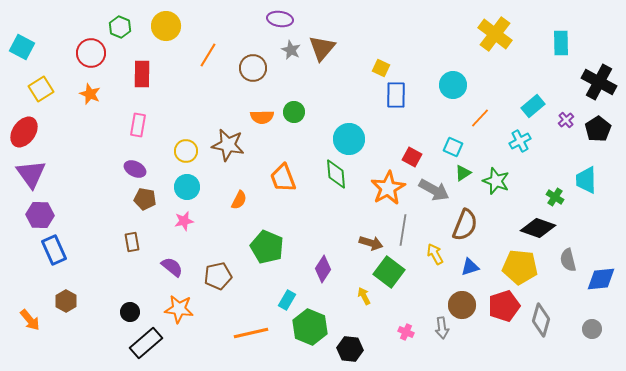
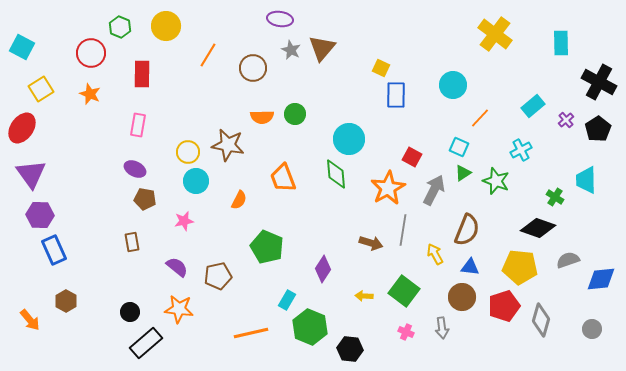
green circle at (294, 112): moved 1 px right, 2 px down
red ellipse at (24, 132): moved 2 px left, 4 px up
cyan cross at (520, 141): moved 1 px right, 9 px down
cyan square at (453, 147): moved 6 px right
yellow circle at (186, 151): moved 2 px right, 1 px down
cyan circle at (187, 187): moved 9 px right, 6 px up
gray arrow at (434, 190): rotated 92 degrees counterclockwise
brown semicircle at (465, 225): moved 2 px right, 5 px down
gray semicircle at (568, 260): rotated 85 degrees clockwise
purple semicircle at (172, 267): moved 5 px right
blue triangle at (470, 267): rotated 24 degrees clockwise
green square at (389, 272): moved 15 px right, 19 px down
yellow arrow at (364, 296): rotated 60 degrees counterclockwise
brown circle at (462, 305): moved 8 px up
